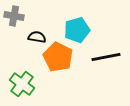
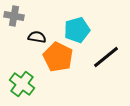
black line: rotated 28 degrees counterclockwise
